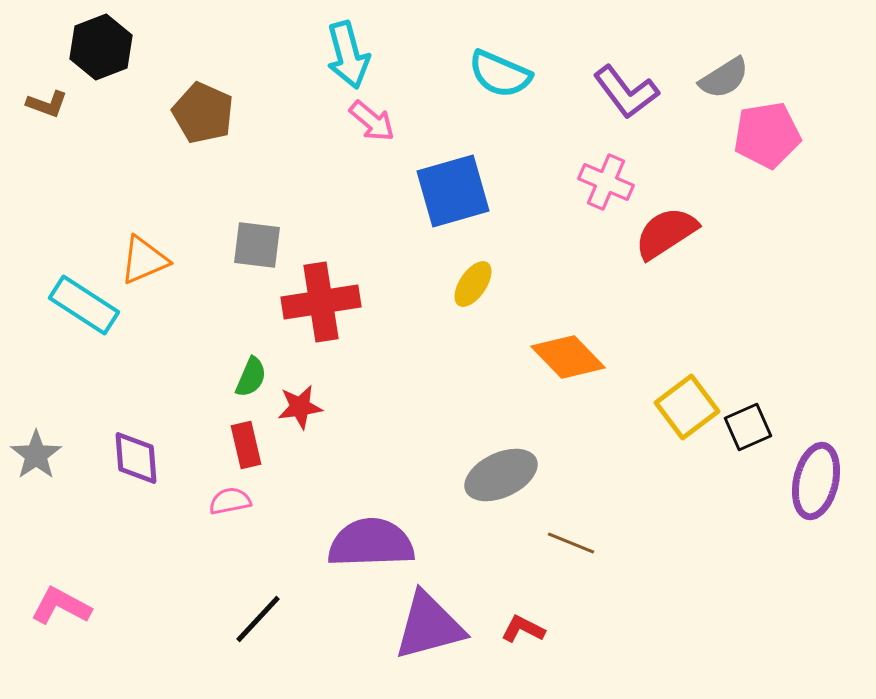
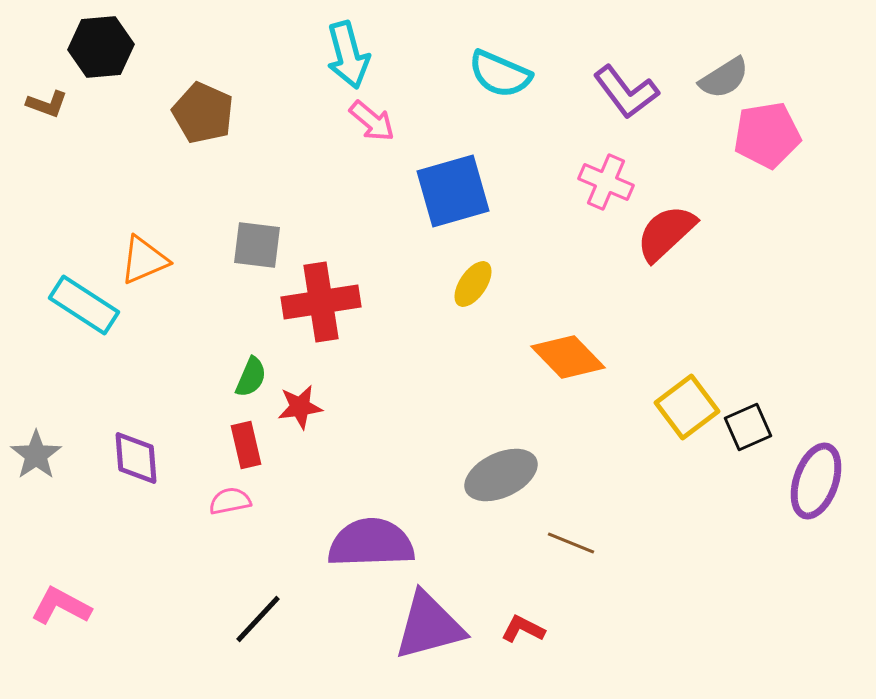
black hexagon: rotated 16 degrees clockwise
red semicircle: rotated 10 degrees counterclockwise
purple ellipse: rotated 6 degrees clockwise
